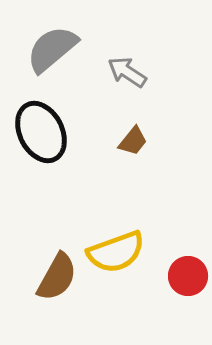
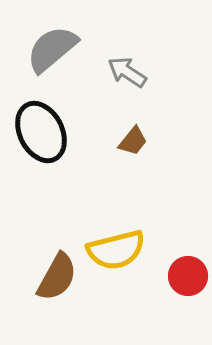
yellow semicircle: moved 2 px up; rotated 6 degrees clockwise
